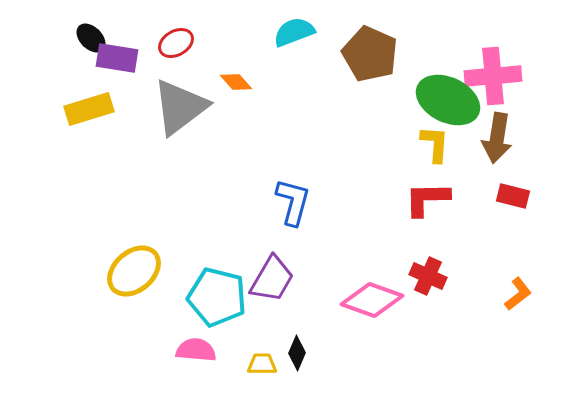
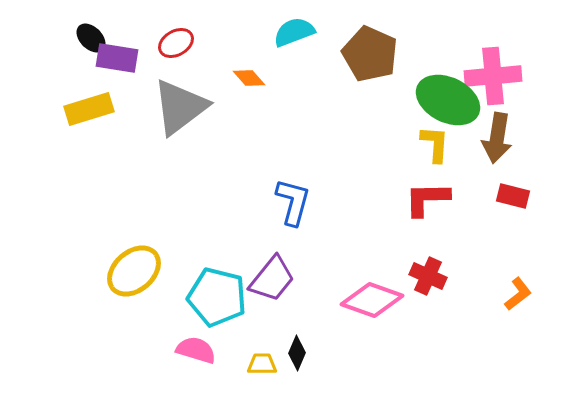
orange diamond: moved 13 px right, 4 px up
purple trapezoid: rotated 9 degrees clockwise
pink semicircle: rotated 12 degrees clockwise
